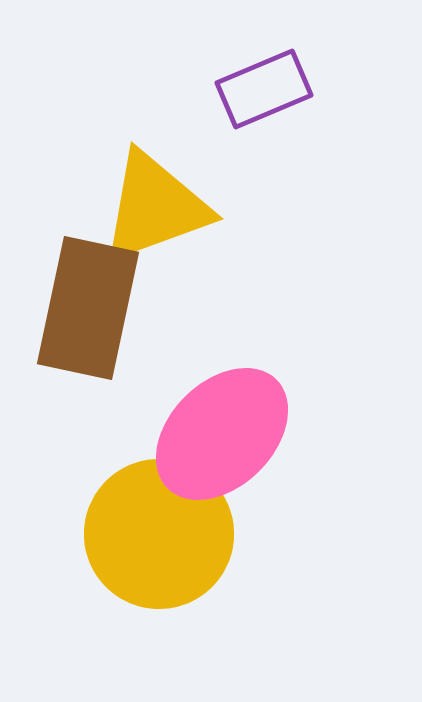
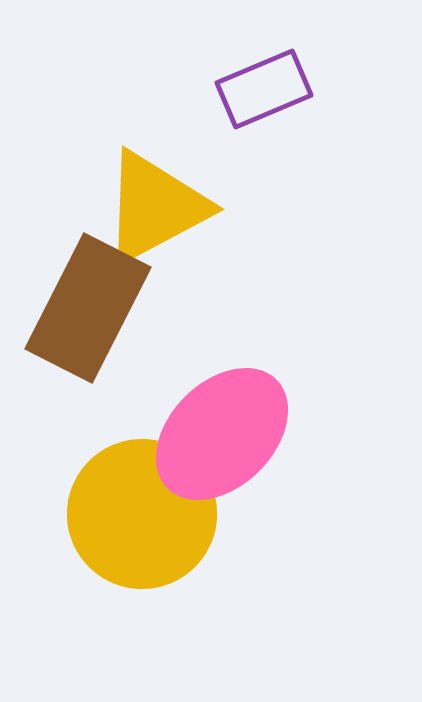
yellow triangle: rotated 8 degrees counterclockwise
brown rectangle: rotated 15 degrees clockwise
yellow circle: moved 17 px left, 20 px up
